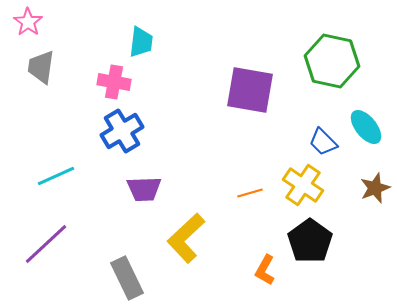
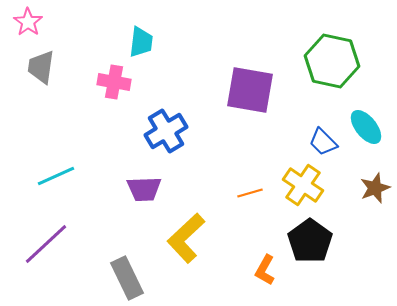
blue cross: moved 44 px right
